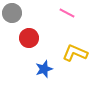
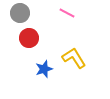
gray circle: moved 8 px right
yellow L-shape: moved 1 px left, 5 px down; rotated 35 degrees clockwise
